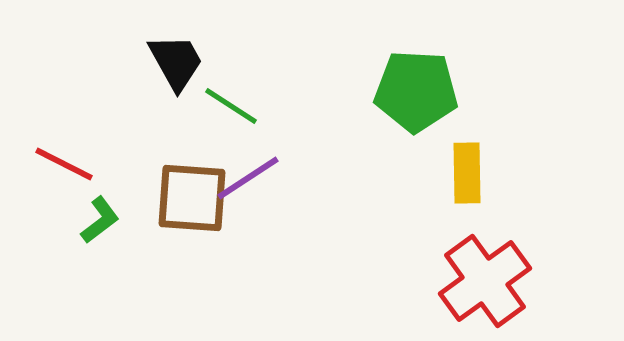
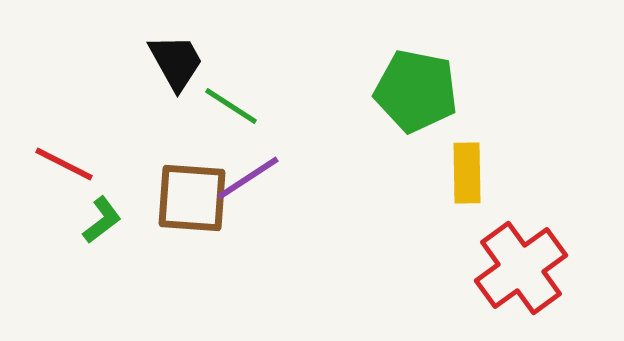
green pentagon: rotated 8 degrees clockwise
green L-shape: moved 2 px right
red cross: moved 36 px right, 13 px up
